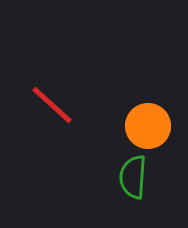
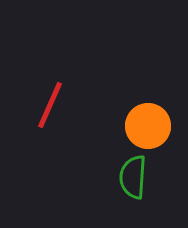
red line: moved 2 px left; rotated 72 degrees clockwise
